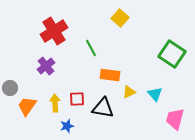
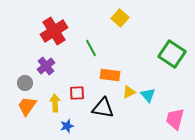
gray circle: moved 15 px right, 5 px up
cyan triangle: moved 7 px left, 1 px down
red square: moved 6 px up
